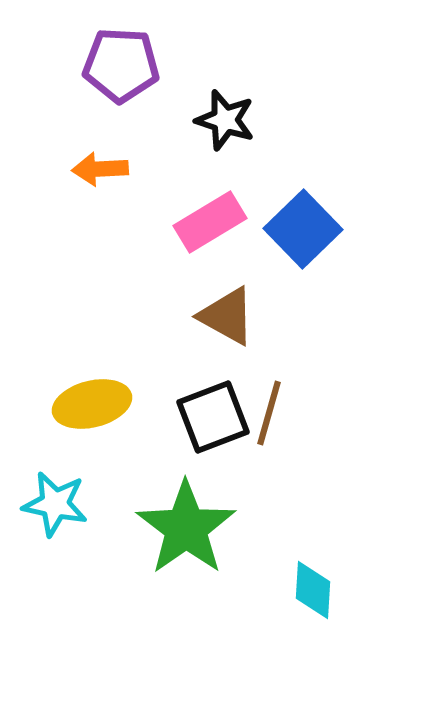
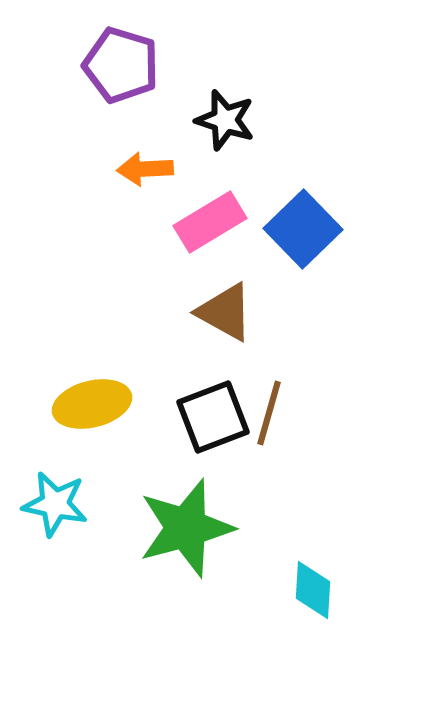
purple pentagon: rotated 14 degrees clockwise
orange arrow: moved 45 px right
brown triangle: moved 2 px left, 4 px up
green star: rotated 20 degrees clockwise
